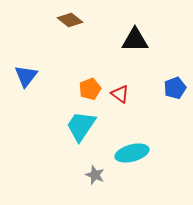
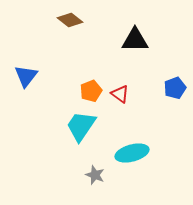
orange pentagon: moved 1 px right, 2 px down
